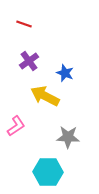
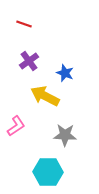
gray star: moved 3 px left, 2 px up
